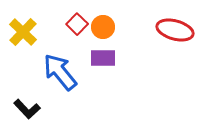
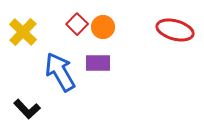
purple rectangle: moved 5 px left, 5 px down
blue arrow: rotated 9 degrees clockwise
